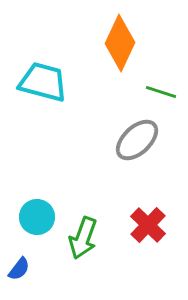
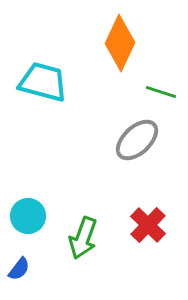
cyan circle: moved 9 px left, 1 px up
